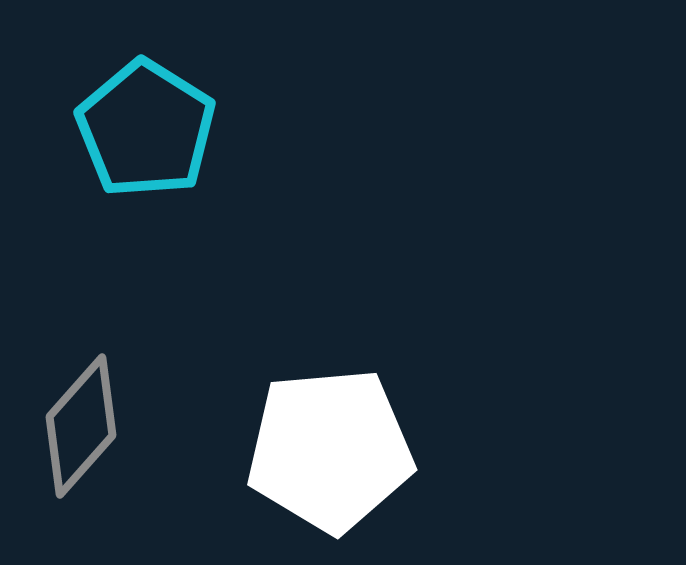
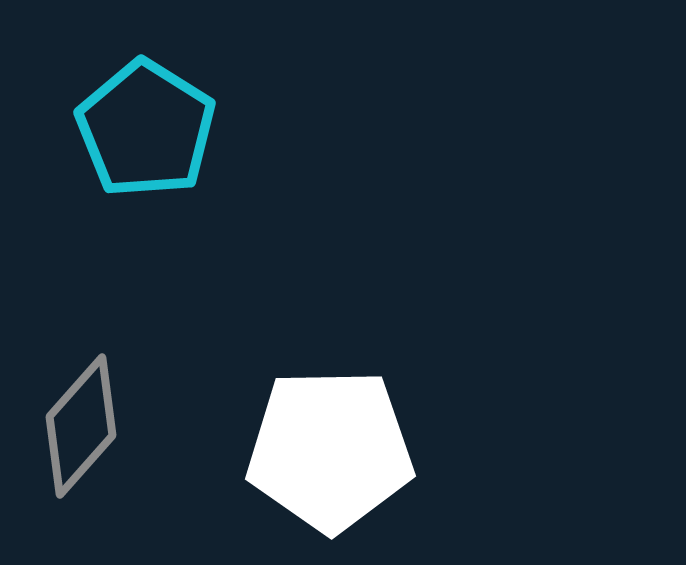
white pentagon: rotated 4 degrees clockwise
